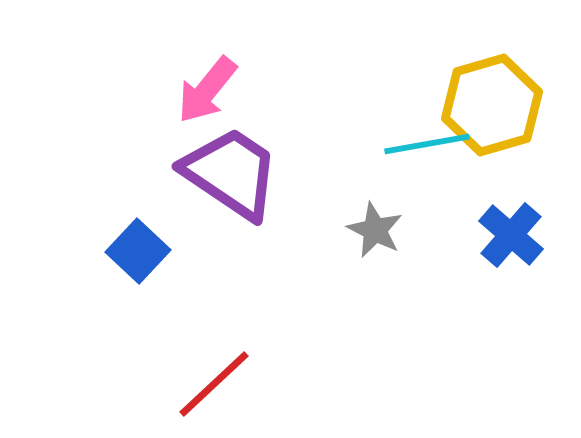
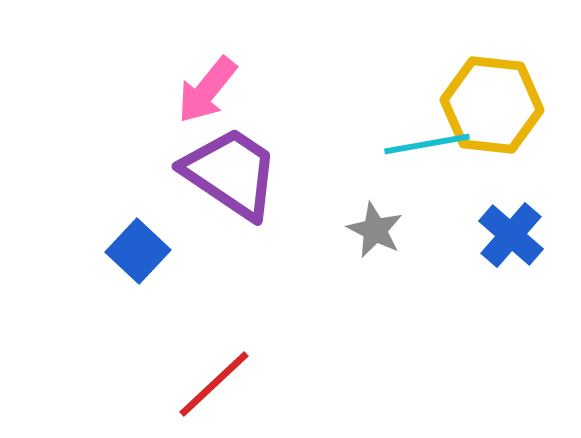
yellow hexagon: rotated 22 degrees clockwise
